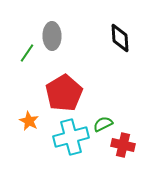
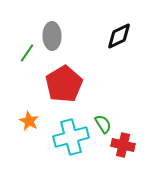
black diamond: moved 1 px left, 2 px up; rotated 68 degrees clockwise
red pentagon: moved 9 px up
green semicircle: rotated 84 degrees clockwise
